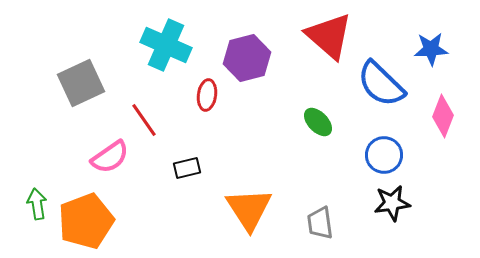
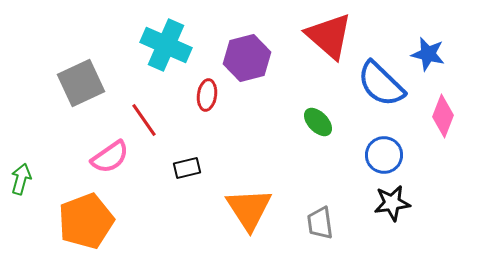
blue star: moved 3 px left, 5 px down; rotated 16 degrees clockwise
green arrow: moved 16 px left, 25 px up; rotated 24 degrees clockwise
